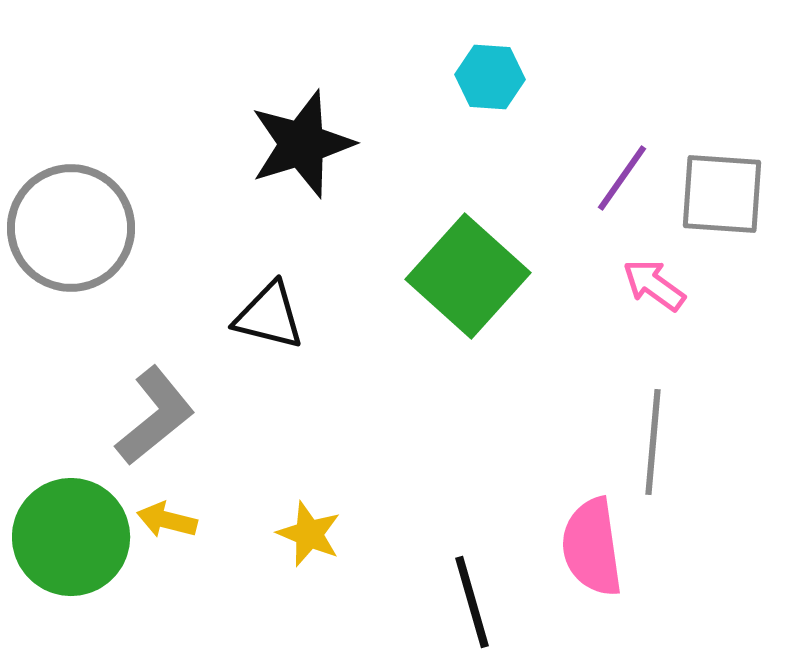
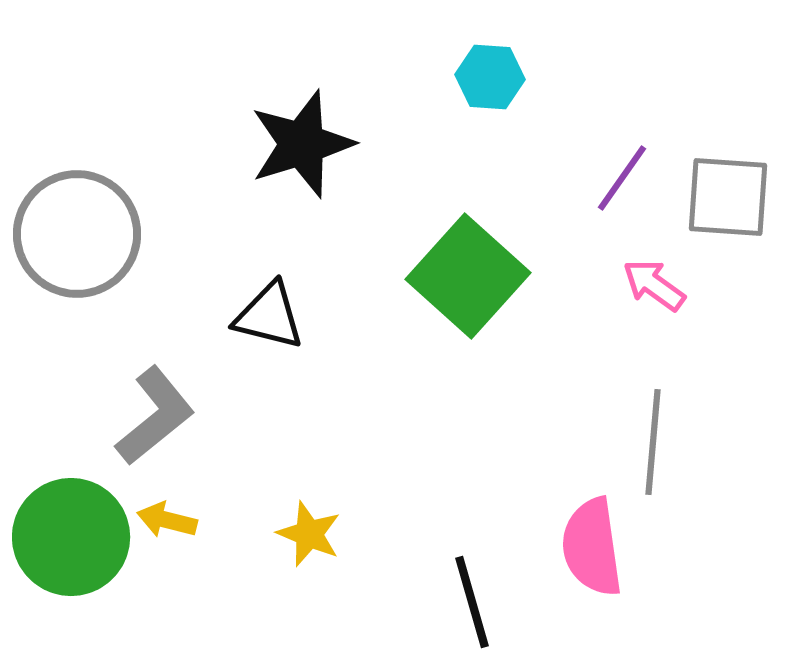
gray square: moved 6 px right, 3 px down
gray circle: moved 6 px right, 6 px down
